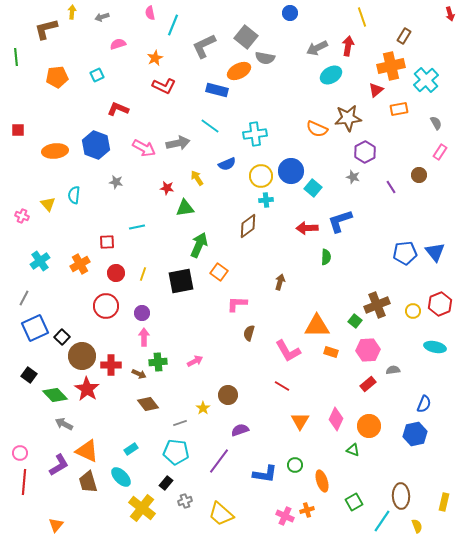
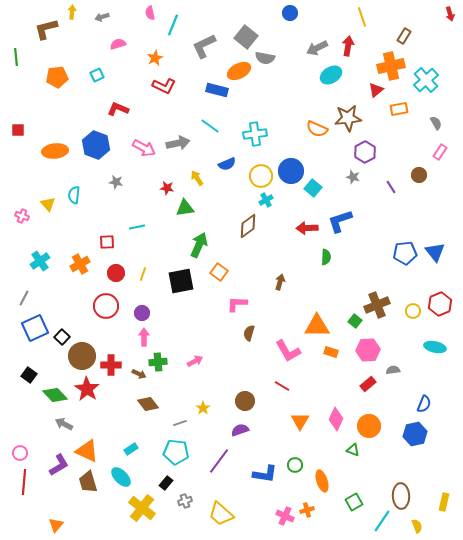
cyan cross at (266, 200): rotated 24 degrees counterclockwise
brown circle at (228, 395): moved 17 px right, 6 px down
